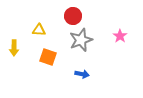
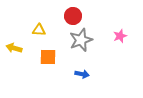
pink star: rotated 16 degrees clockwise
yellow arrow: rotated 105 degrees clockwise
orange square: rotated 18 degrees counterclockwise
